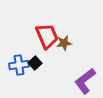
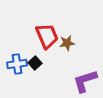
brown star: moved 3 px right
blue cross: moved 2 px left, 1 px up
purple L-shape: rotated 20 degrees clockwise
